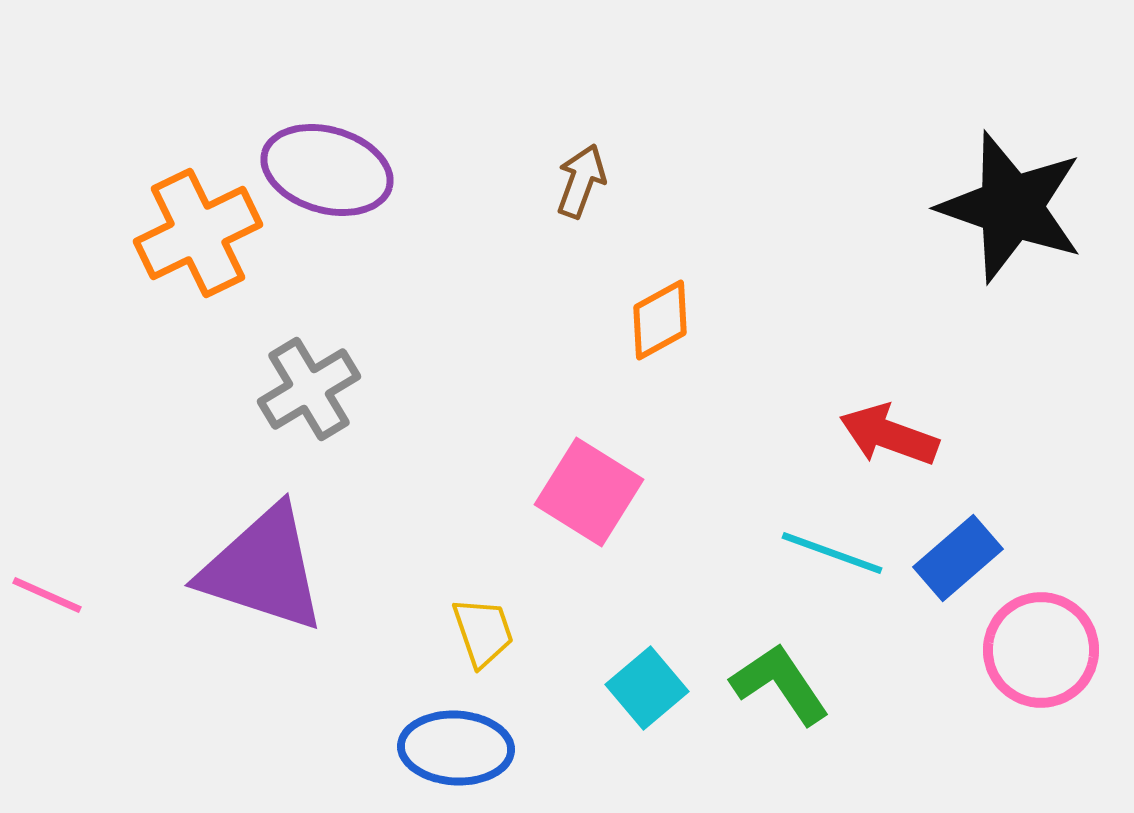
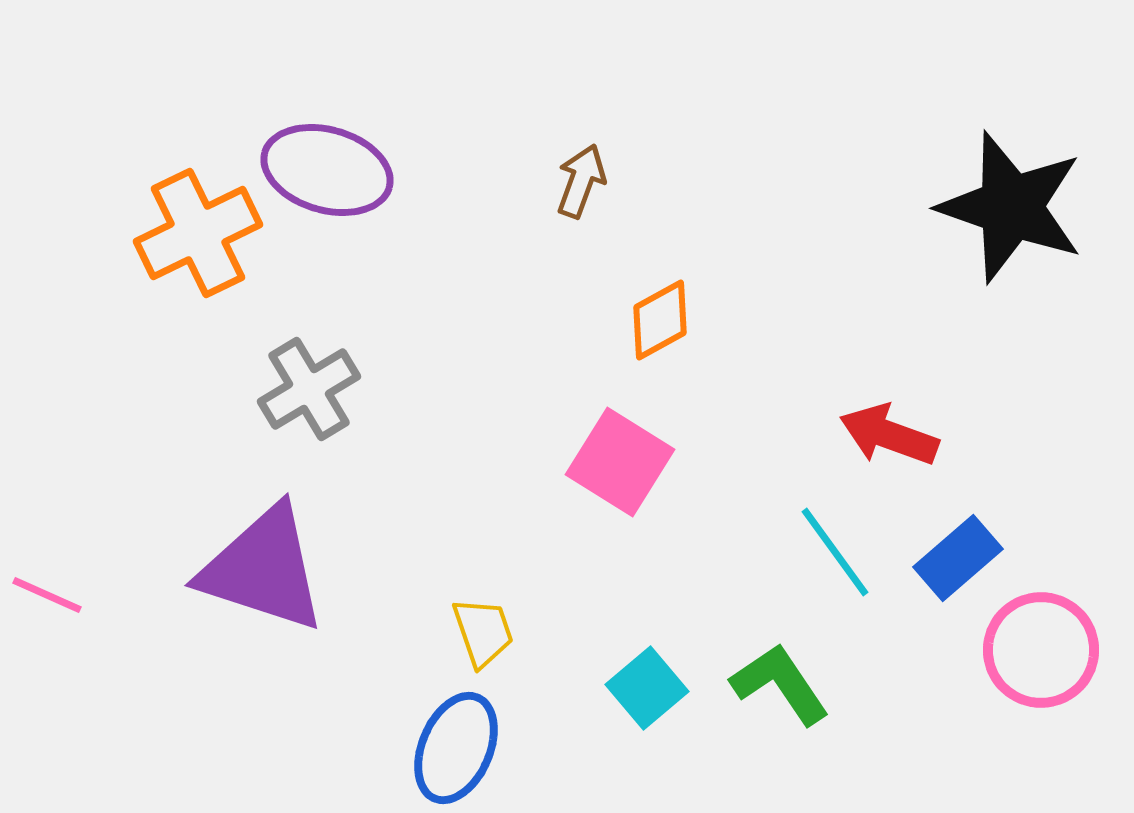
pink square: moved 31 px right, 30 px up
cyan line: moved 3 px right, 1 px up; rotated 34 degrees clockwise
blue ellipse: rotated 70 degrees counterclockwise
